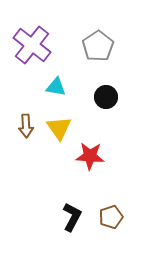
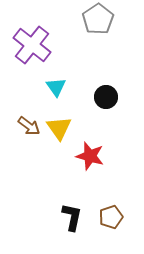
gray pentagon: moved 27 px up
cyan triangle: rotated 45 degrees clockwise
brown arrow: moved 3 px right; rotated 50 degrees counterclockwise
red star: rotated 12 degrees clockwise
black L-shape: rotated 16 degrees counterclockwise
